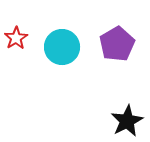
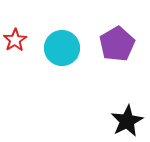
red star: moved 1 px left, 2 px down
cyan circle: moved 1 px down
